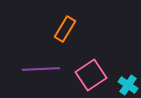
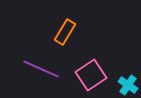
orange rectangle: moved 3 px down
purple line: rotated 27 degrees clockwise
